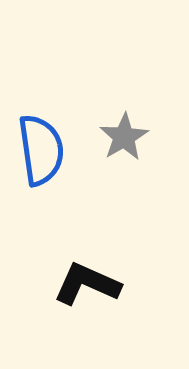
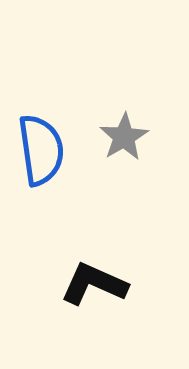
black L-shape: moved 7 px right
